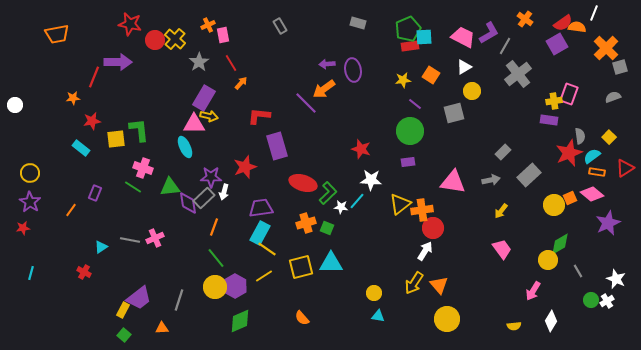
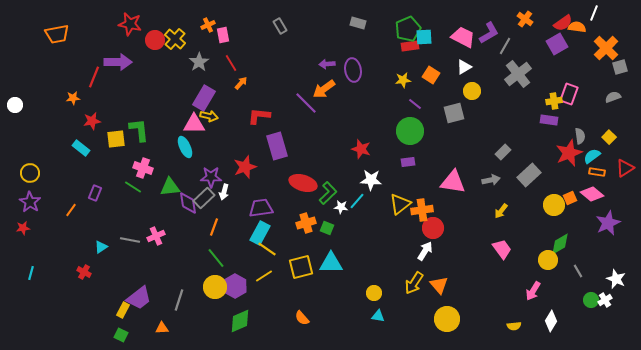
pink cross at (155, 238): moved 1 px right, 2 px up
white cross at (607, 301): moved 2 px left, 1 px up
green square at (124, 335): moved 3 px left; rotated 16 degrees counterclockwise
